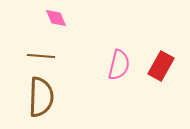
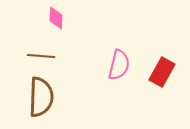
pink diamond: rotated 25 degrees clockwise
red rectangle: moved 1 px right, 6 px down
